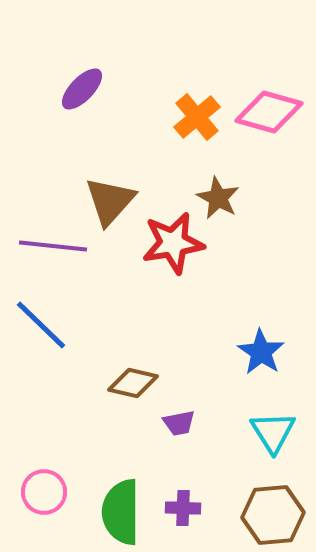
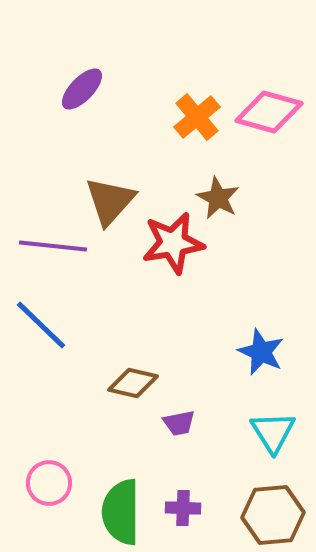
blue star: rotated 9 degrees counterclockwise
pink circle: moved 5 px right, 9 px up
